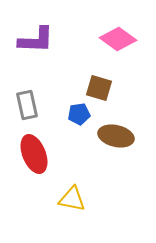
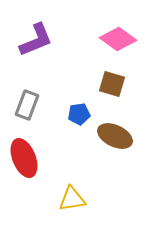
purple L-shape: rotated 24 degrees counterclockwise
brown square: moved 13 px right, 4 px up
gray rectangle: rotated 32 degrees clockwise
brown ellipse: moved 1 px left; rotated 12 degrees clockwise
red ellipse: moved 10 px left, 4 px down
yellow triangle: rotated 20 degrees counterclockwise
